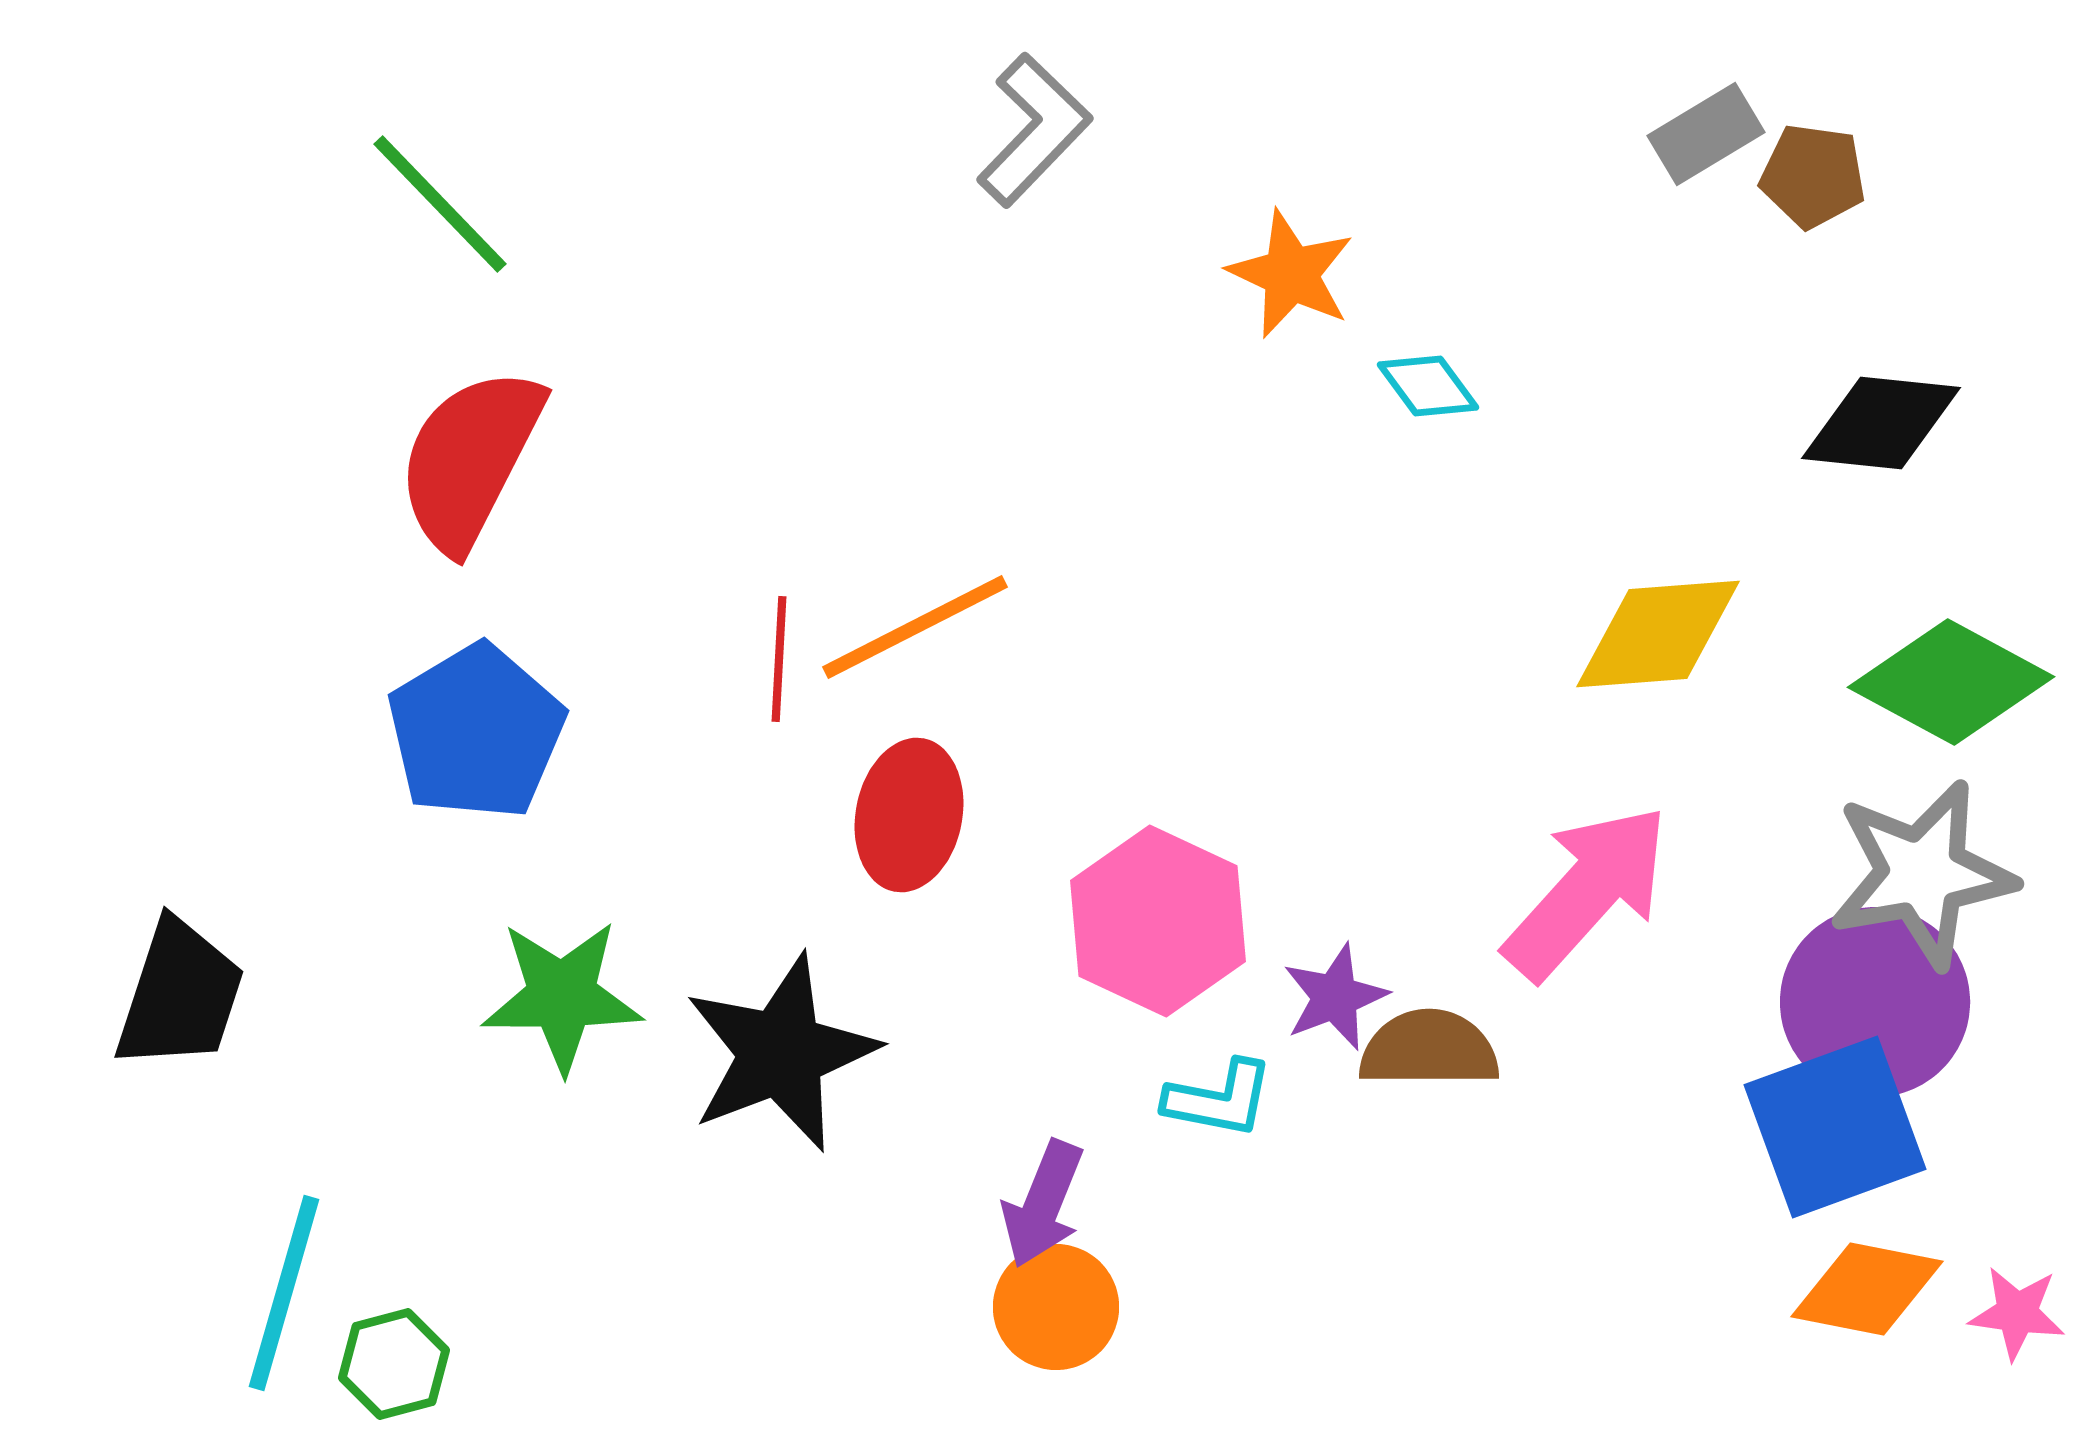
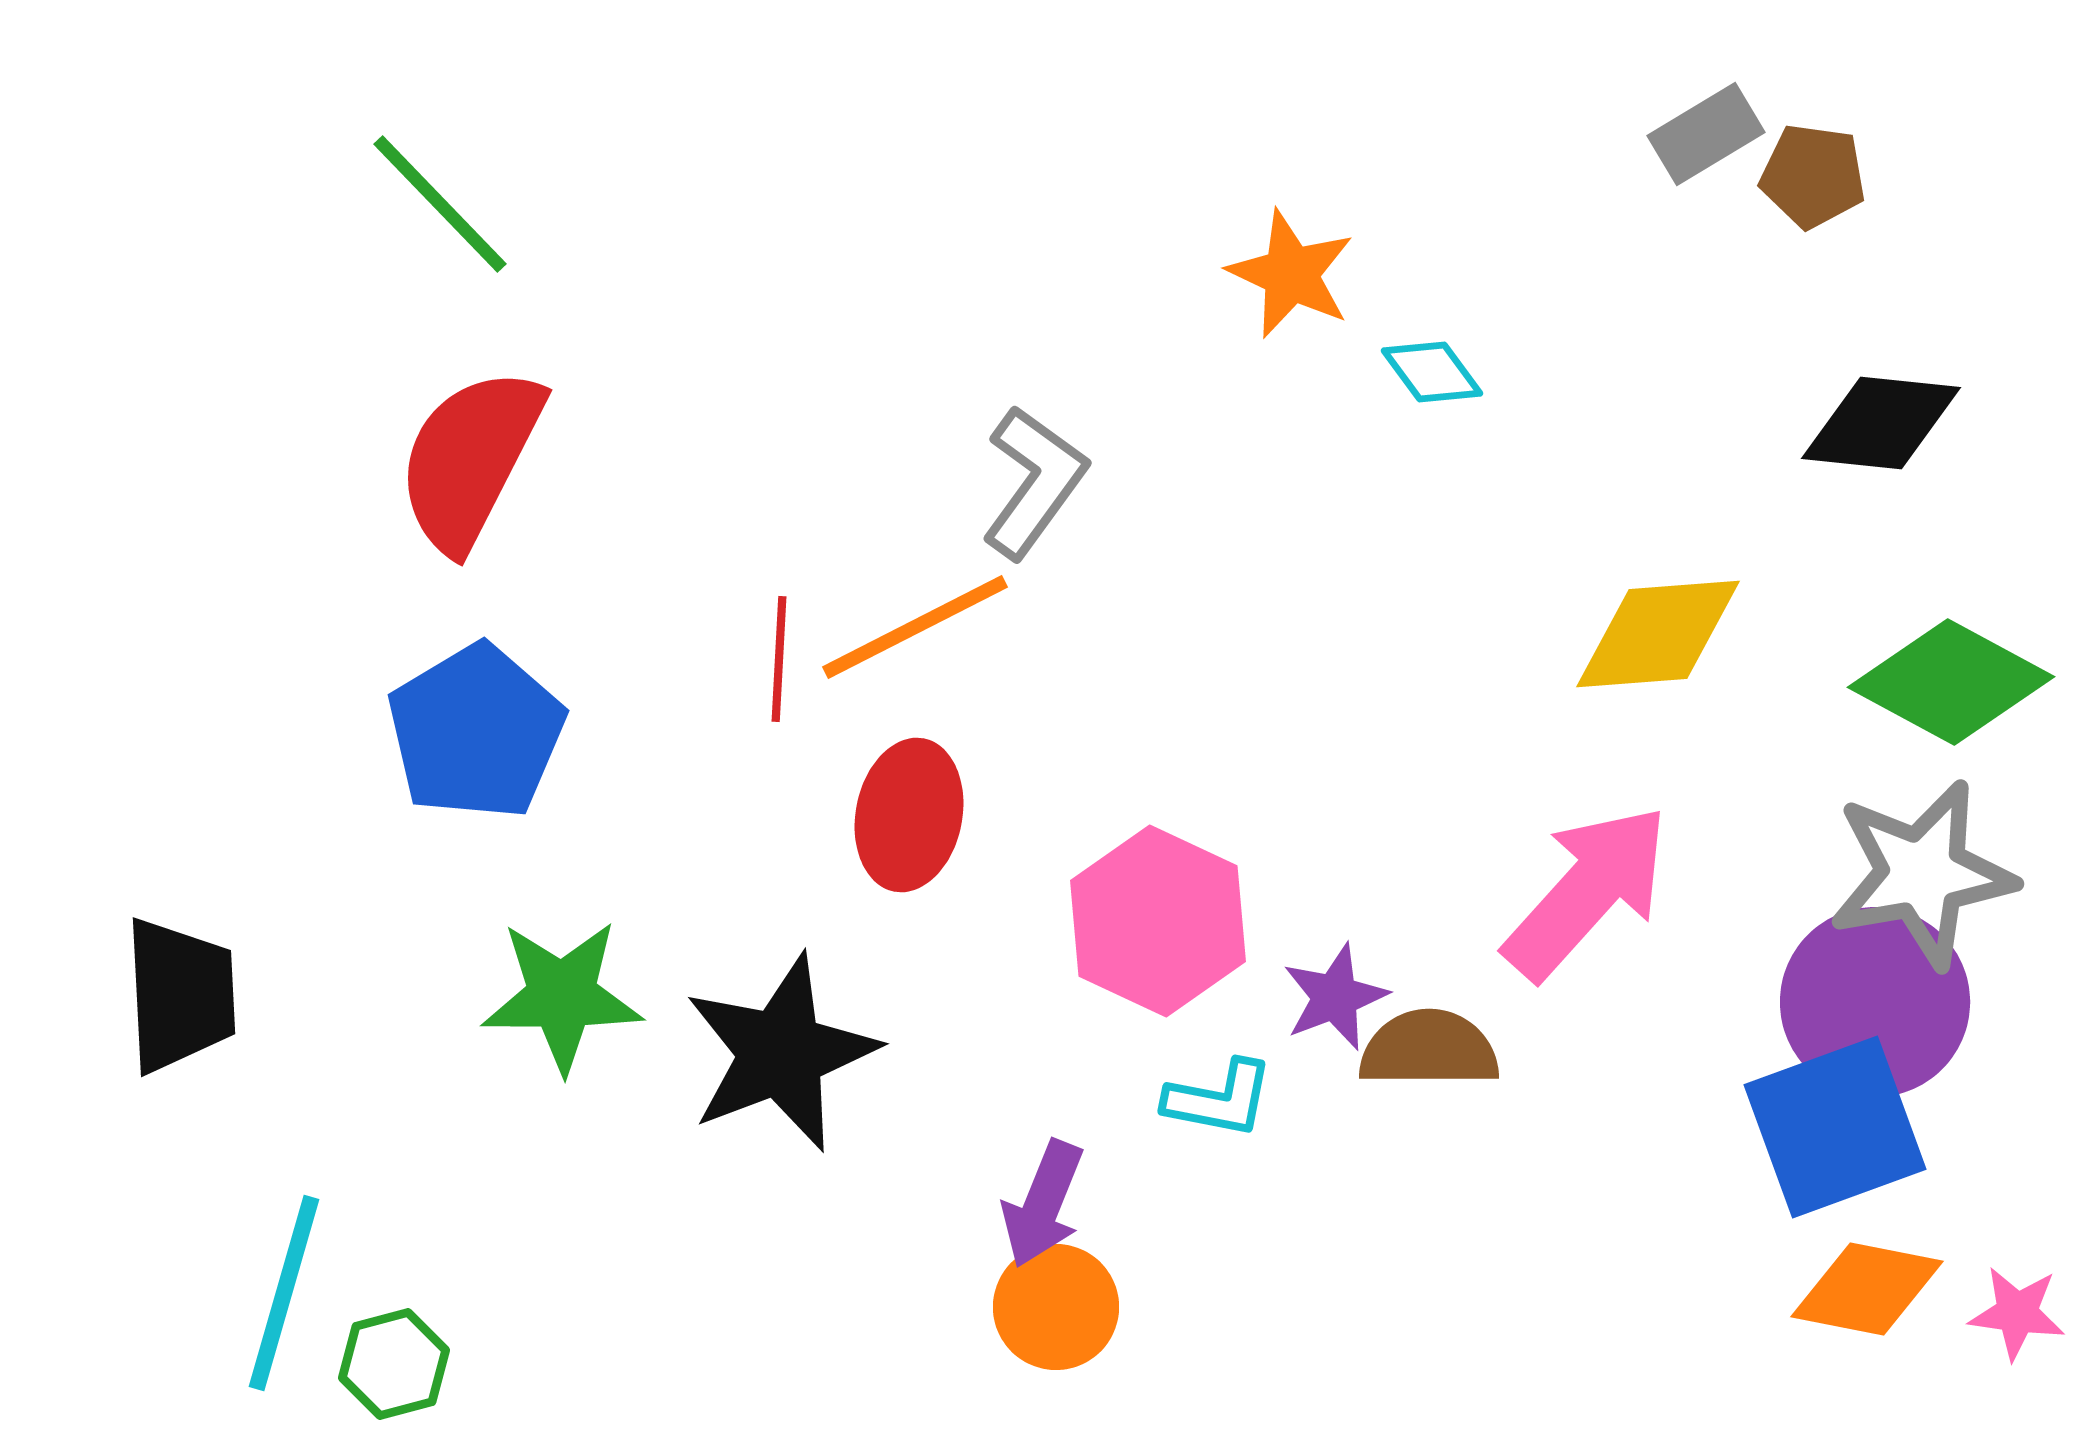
gray L-shape: moved 352 px down; rotated 8 degrees counterclockwise
cyan diamond: moved 4 px right, 14 px up
black trapezoid: rotated 21 degrees counterclockwise
